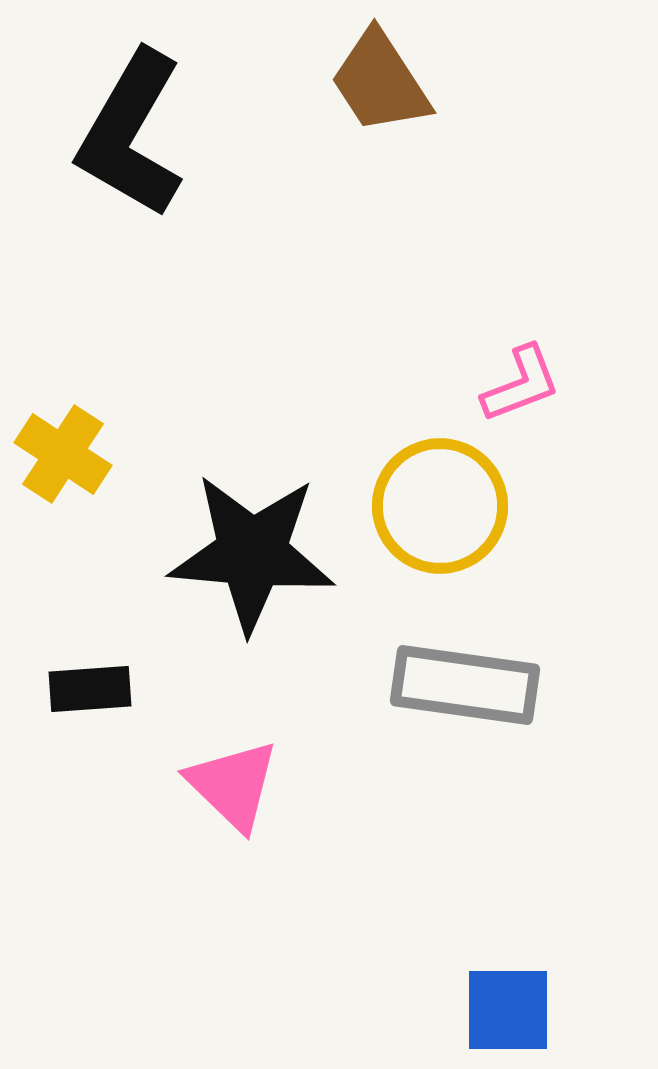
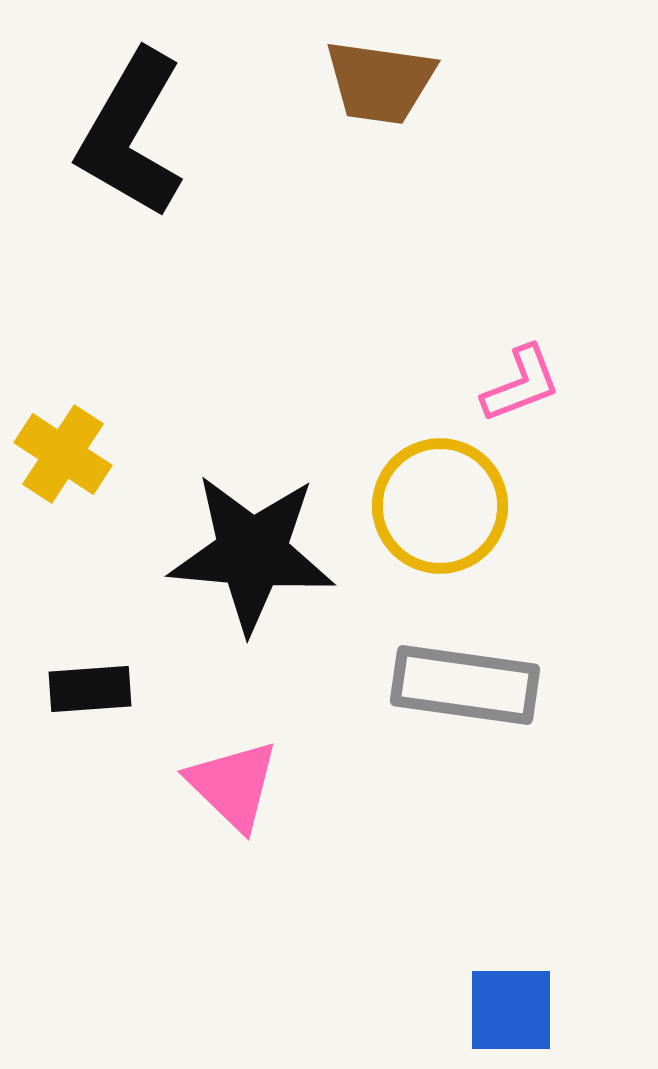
brown trapezoid: rotated 49 degrees counterclockwise
blue square: moved 3 px right
